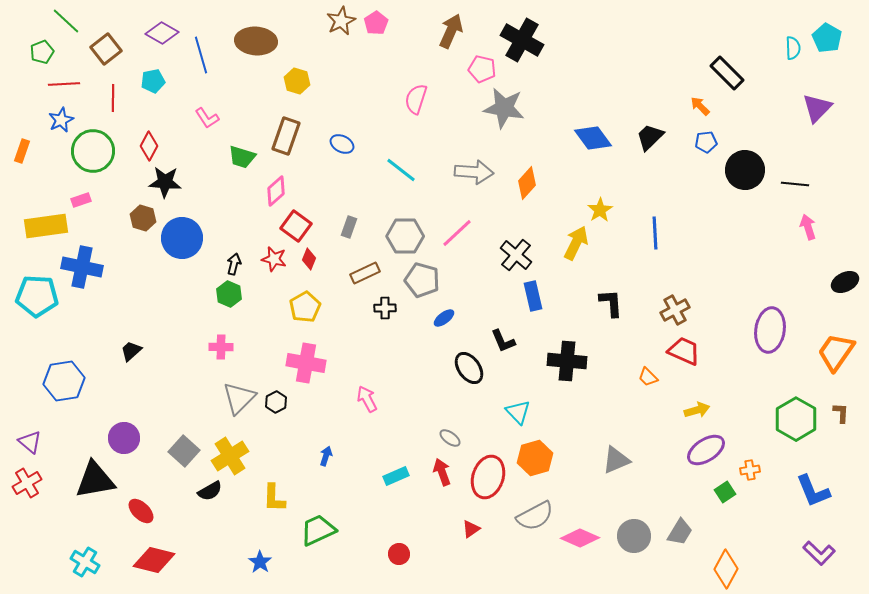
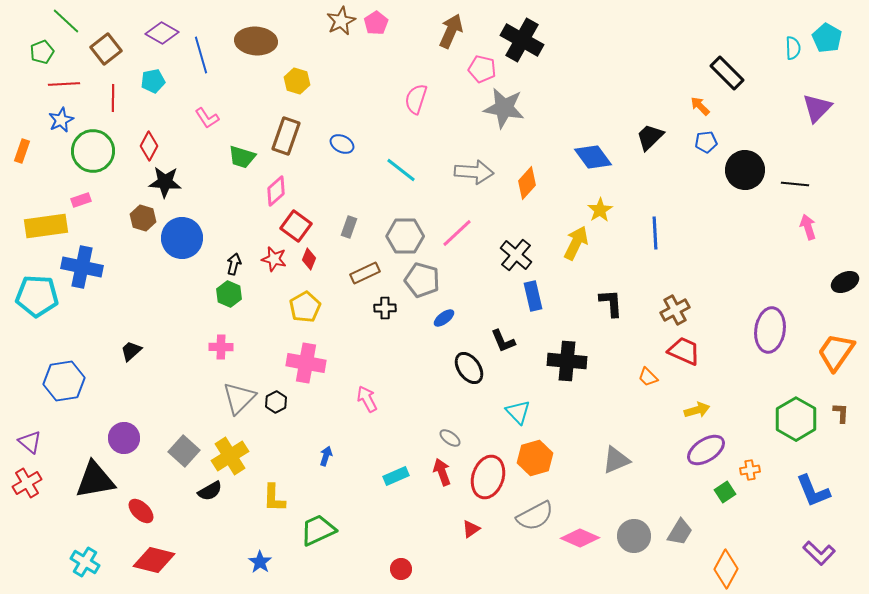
blue diamond at (593, 138): moved 19 px down
red circle at (399, 554): moved 2 px right, 15 px down
